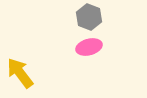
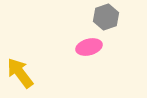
gray hexagon: moved 17 px right; rotated 20 degrees clockwise
